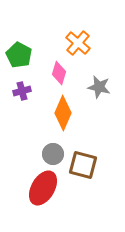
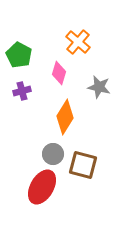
orange cross: moved 1 px up
orange diamond: moved 2 px right, 4 px down; rotated 8 degrees clockwise
red ellipse: moved 1 px left, 1 px up
